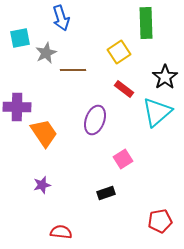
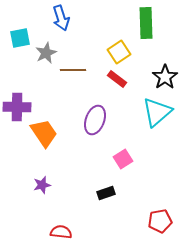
red rectangle: moved 7 px left, 10 px up
